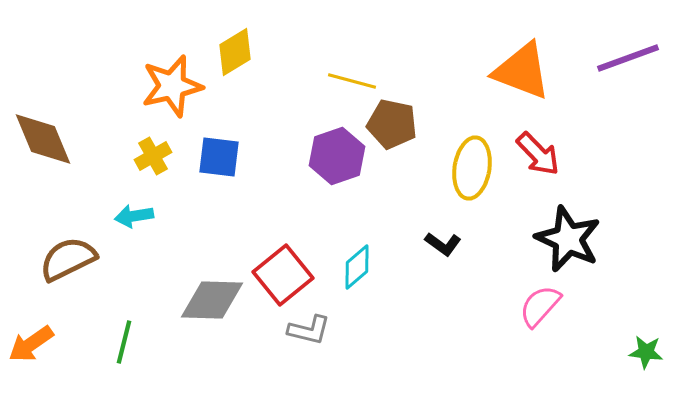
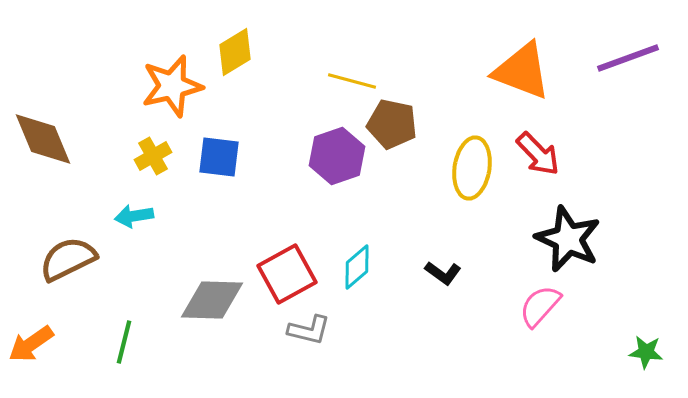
black L-shape: moved 29 px down
red square: moved 4 px right, 1 px up; rotated 10 degrees clockwise
